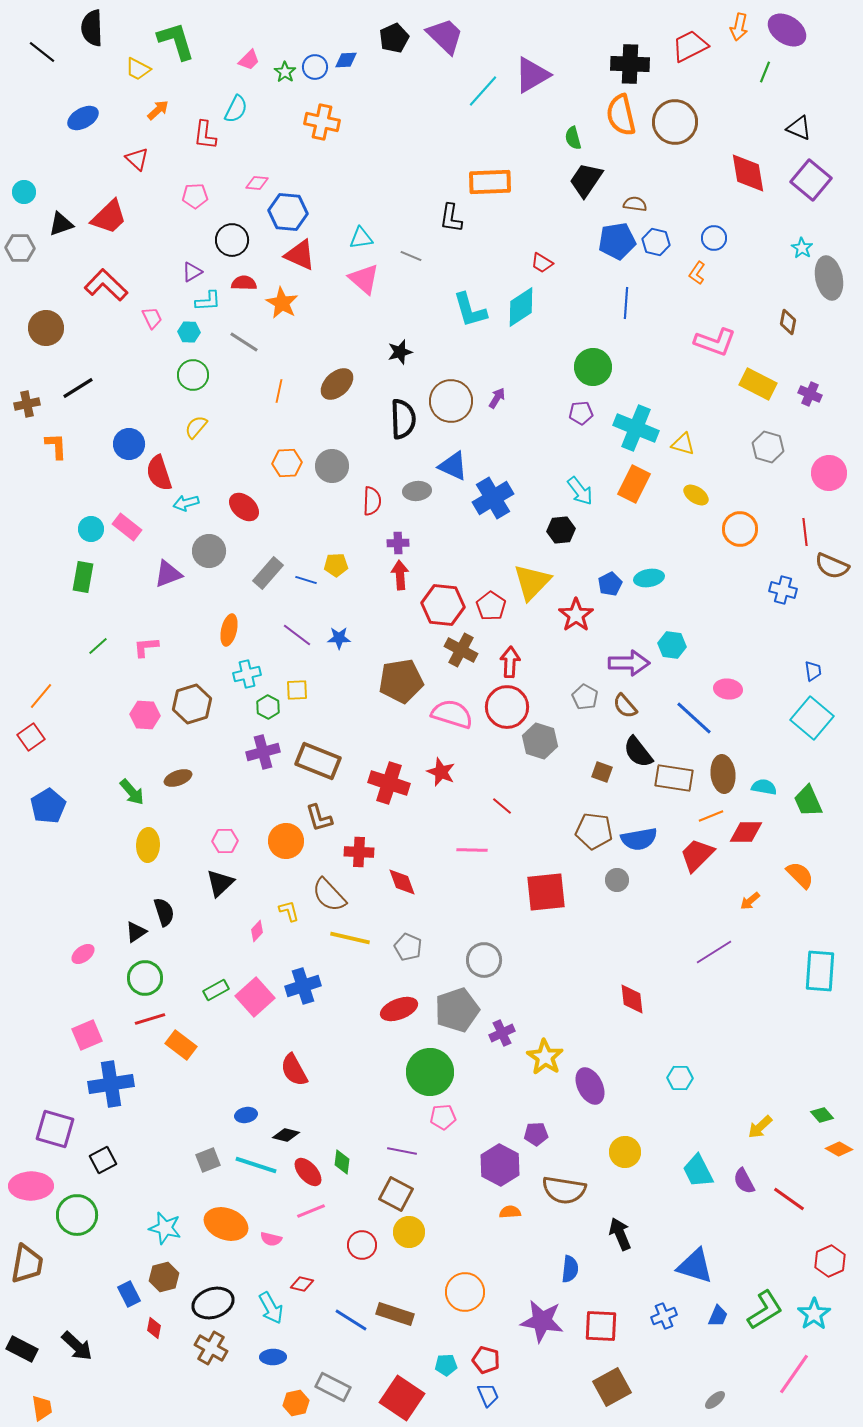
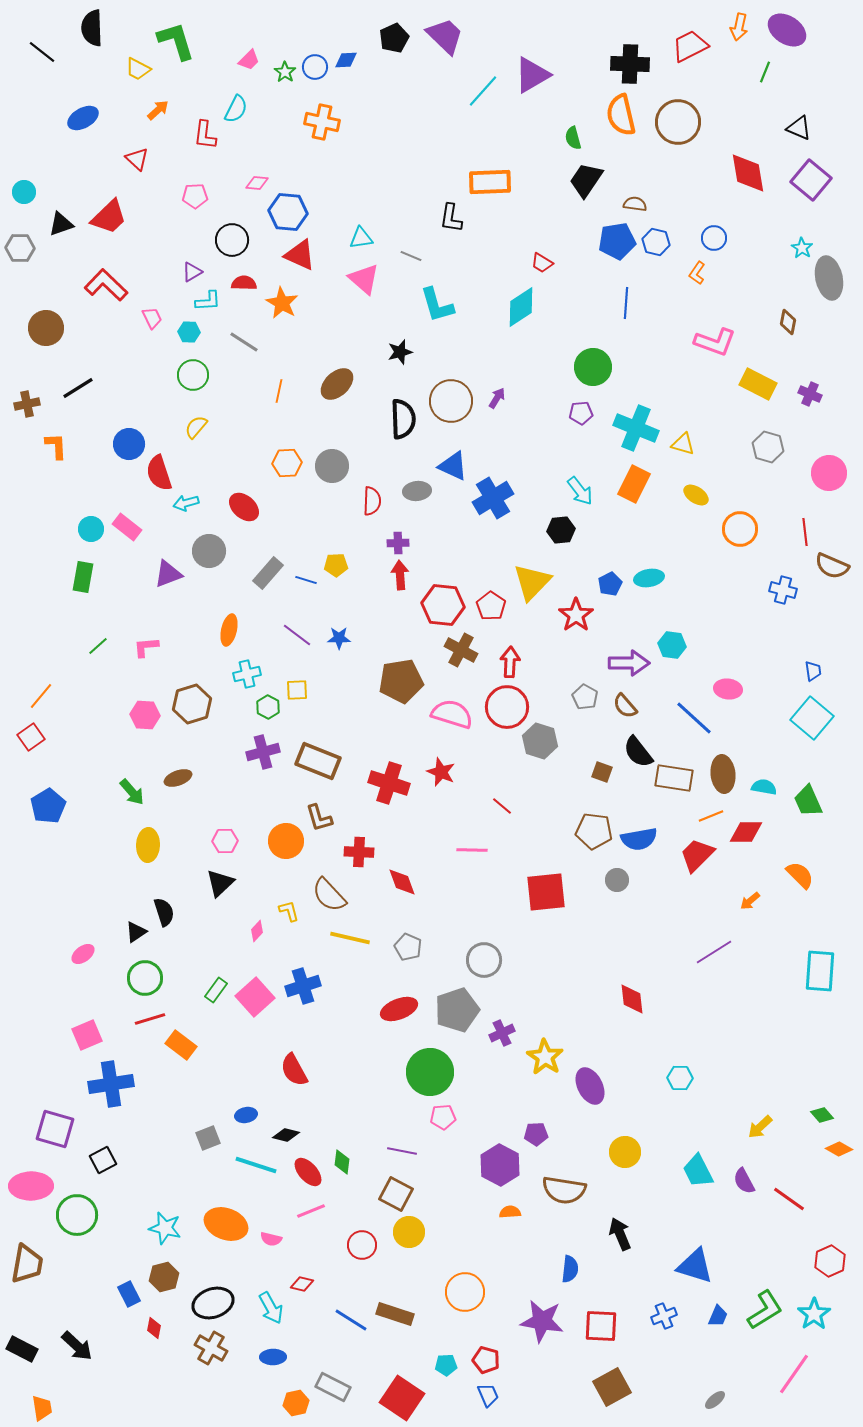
brown circle at (675, 122): moved 3 px right
cyan L-shape at (470, 310): moved 33 px left, 5 px up
green rectangle at (216, 990): rotated 25 degrees counterclockwise
gray square at (208, 1160): moved 22 px up
